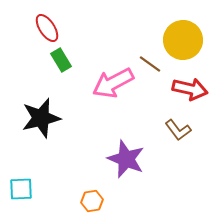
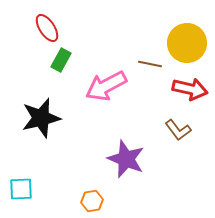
yellow circle: moved 4 px right, 3 px down
green rectangle: rotated 60 degrees clockwise
brown line: rotated 25 degrees counterclockwise
pink arrow: moved 7 px left, 3 px down
